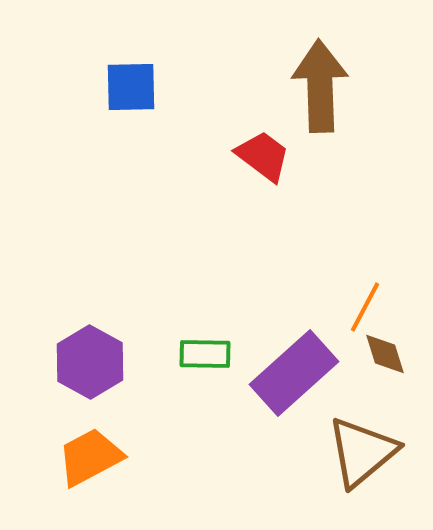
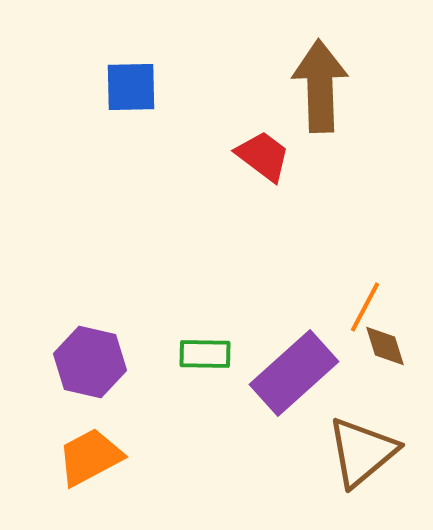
brown diamond: moved 8 px up
purple hexagon: rotated 16 degrees counterclockwise
